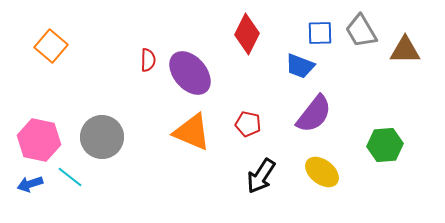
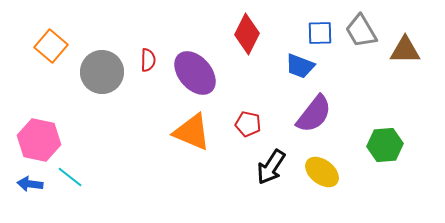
purple ellipse: moved 5 px right
gray circle: moved 65 px up
black arrow: moved 10 px right, 9 px up
blue arrow: rotated 25 degrees clockwise
